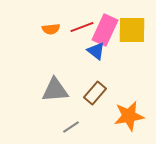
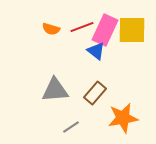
orange semicircle: rotated 24 degrees clockwise
orange star: moved 6 px left, 2 px down
